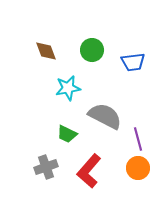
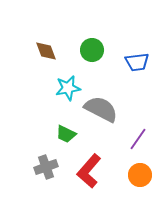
blue trapezoid: moved 4 px right
gray semicircle: moved 4 px left, 7 px up
green trapezoid: moved 1 px left
purple line: rotated 50 degrees clockwise
orange circle: moved 2 px right, 7 px down
